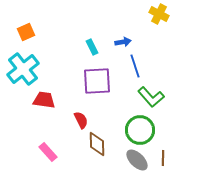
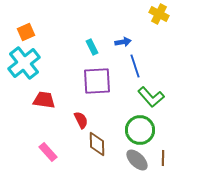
cyan cross: moved 1 px right, 6 px up
